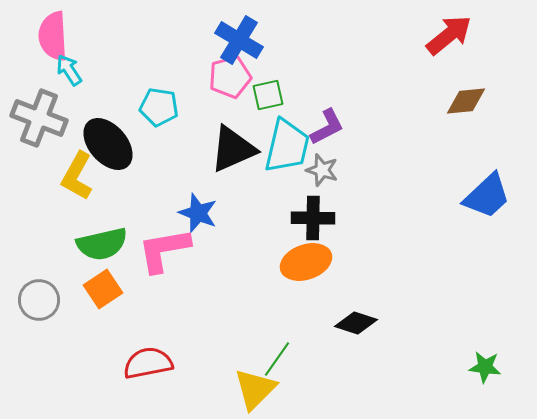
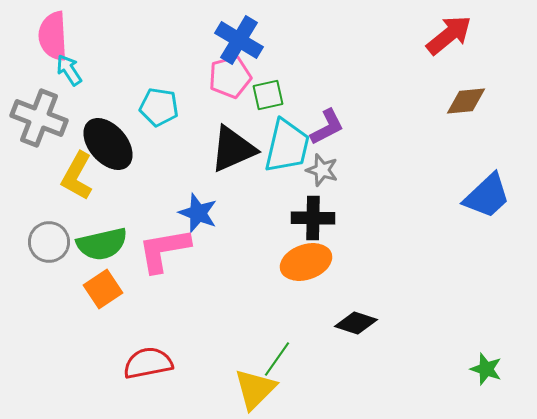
gray circle: moved 10 px right, 58 px up
green star: moved 1 px right, 2 px down; rotated 12 degrees clockwise
